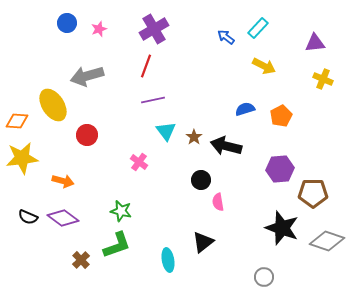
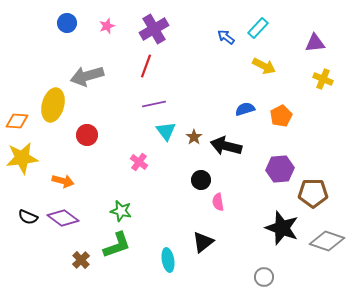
pink star: moved 8 px right, 3 px up
purple line: moved 1 px right, 4 px down
yellow ellipse: rotated 48 degrees clockwise
